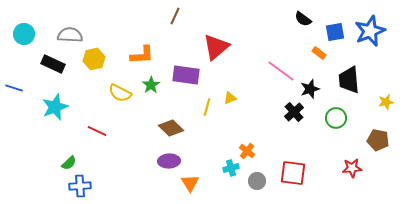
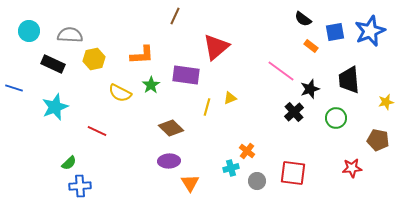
cyan circle: moved 5 px right, 3 px up
orange rectangle: moved 8 px left, 7 px up
